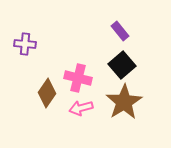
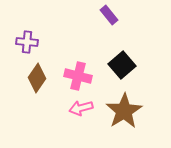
purple rectangle: moved 11 px left, 16 px up
purple cross: moved 2 px right, 2 px up
pink cross: moved 2 px up
brown diamond: moved 10 px left, 15 px up
brown star: moved 9 px down
